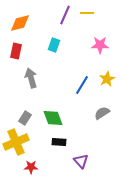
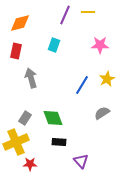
yellow line: moved 1 px right, 1 px up
red star: moved 1 px left, 3 px up
